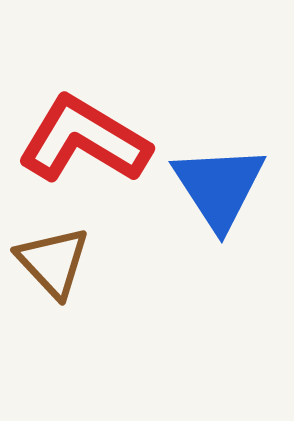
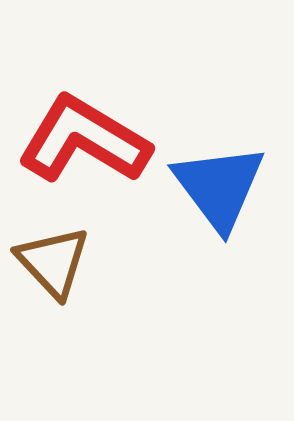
blue triangle: rotated 4 degrees counterclockwise
